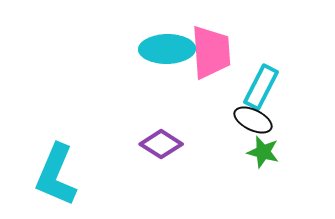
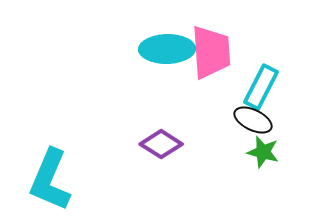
cyan L-shape: moved 6 px left, 5 px down
